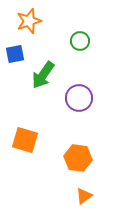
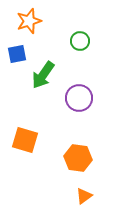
blue square: moved 2 px right
